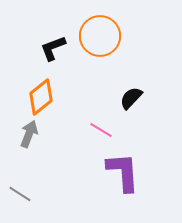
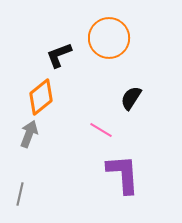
orange circle: moved 9 px right, 2 px down
black L-shape: moved 6 px right, 7 px down
black semicircle: rotated 10 degrees counterclockwise
purple L-shape: moved 2 px down
gray line: rotated 70 degrees clockwise
